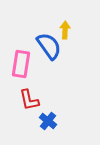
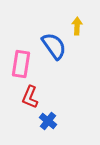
yellow arrow: moved 12 px right, 4 px up
blue semicircle: moved 5 px right
red L-shape: moved 1 px right, 3 px up; rotated 35 degrees clockwise
